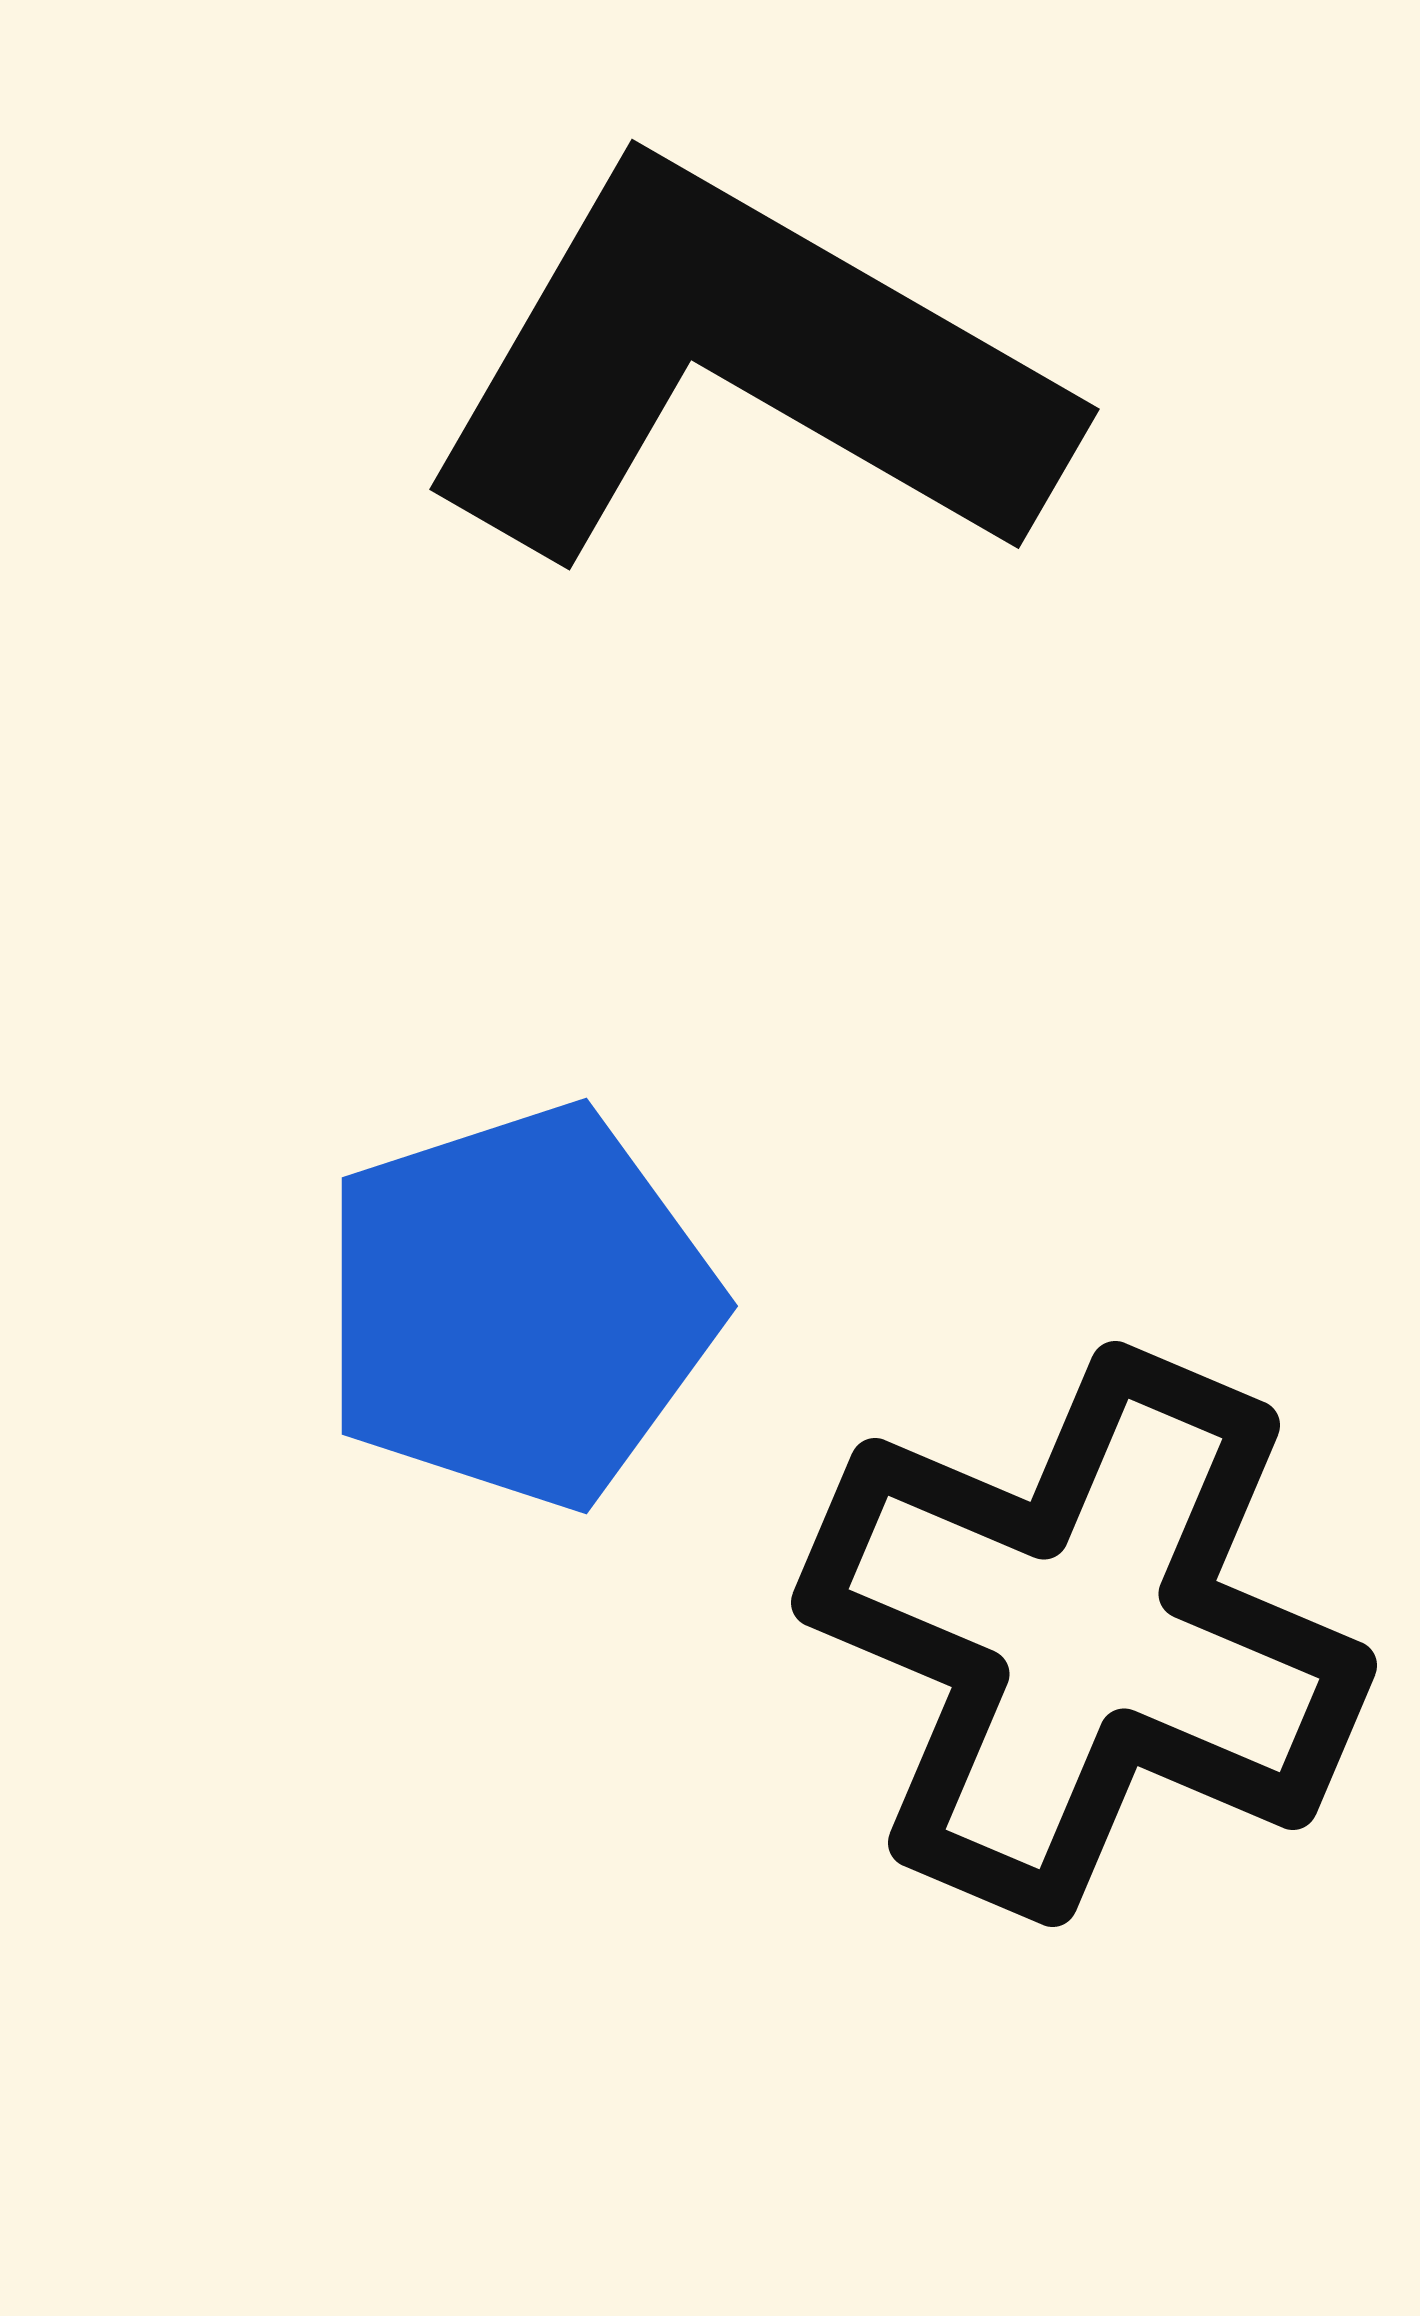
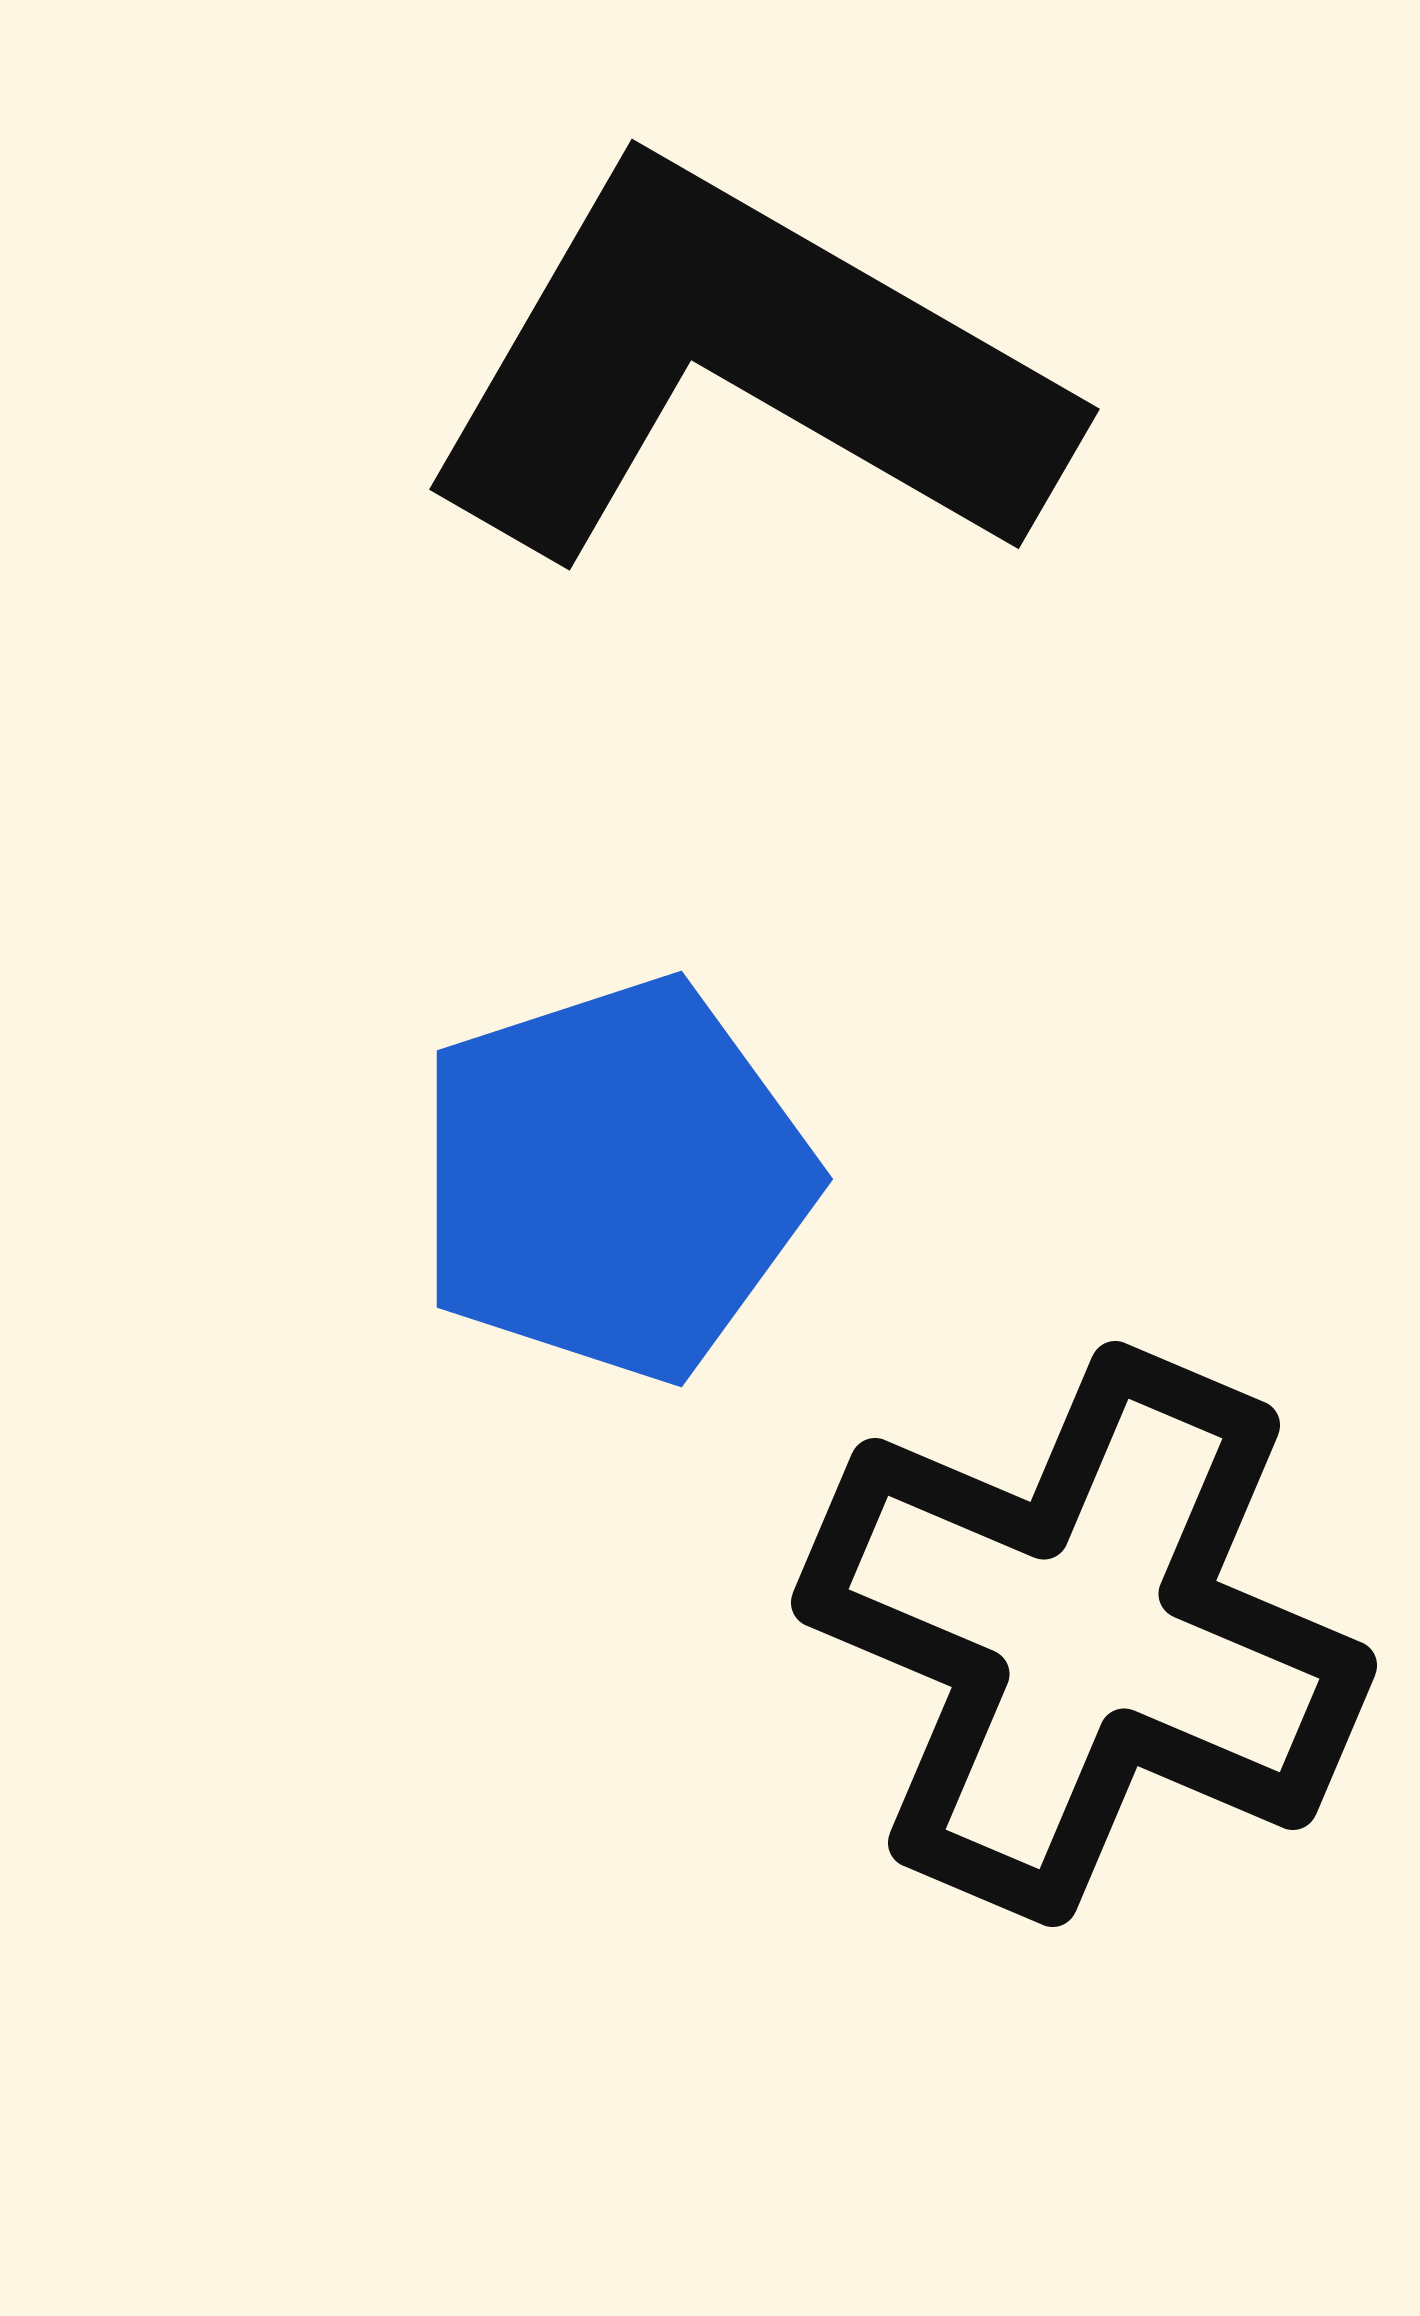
blue pentagon: moved 95 px right, 127 px up
